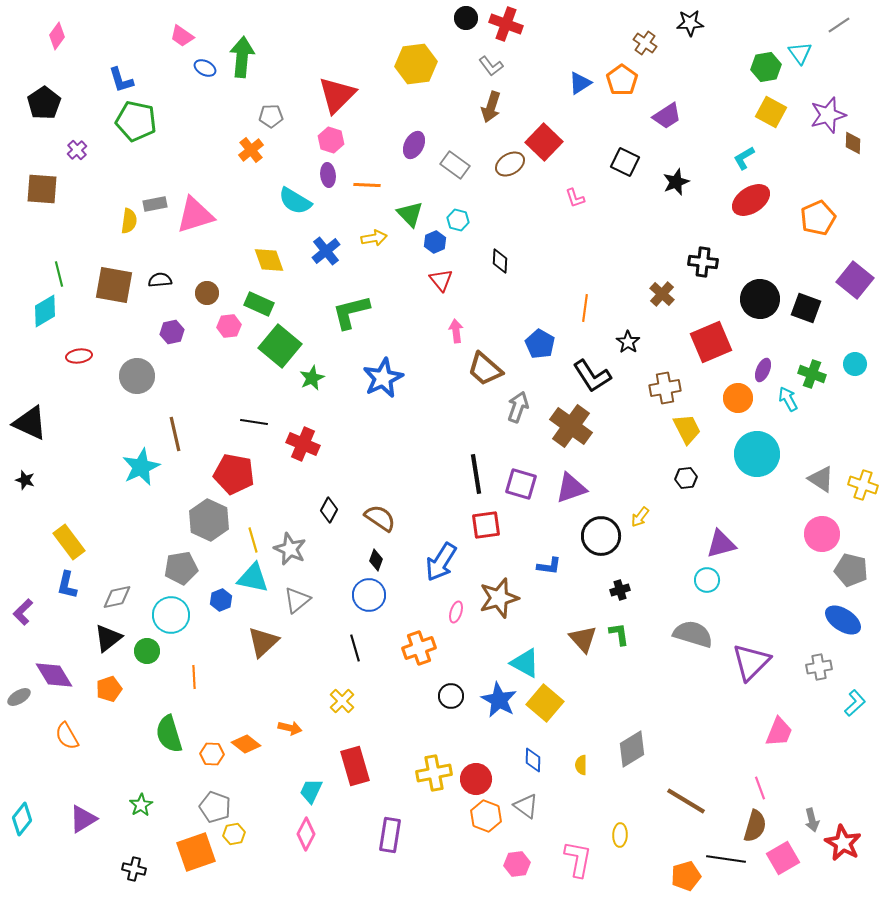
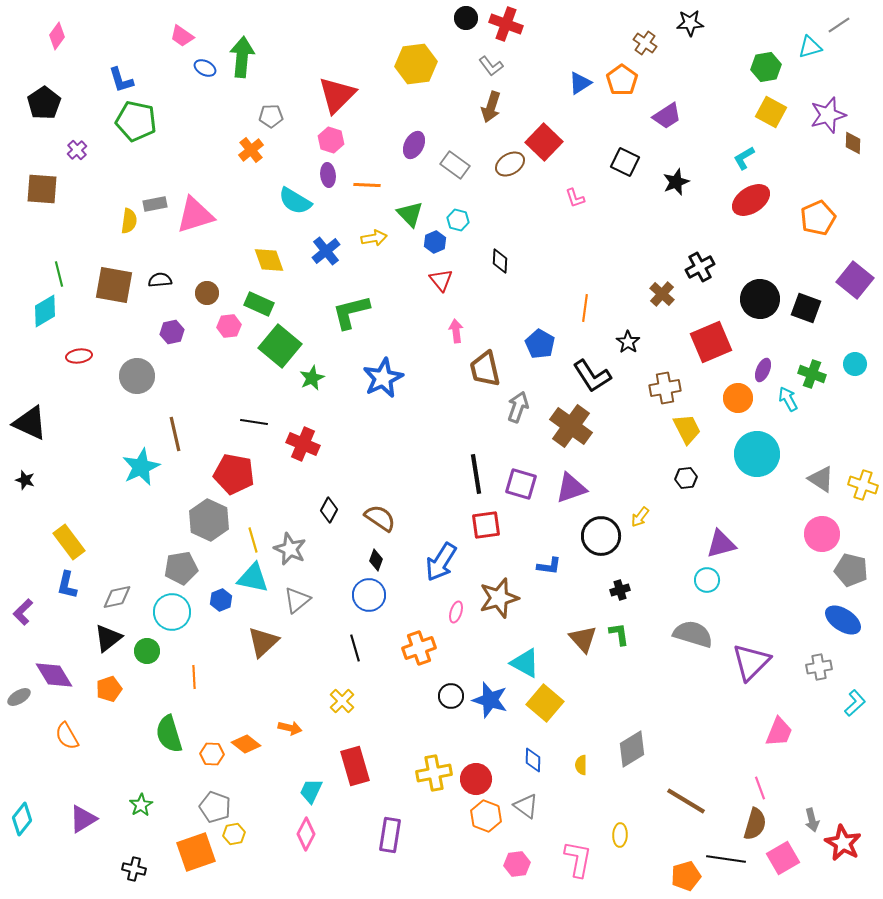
cyan triangle at (800, 53): moved 10 px right, 6 px up; rotated 50 degrees clockwise
black cross at (703, 262): moved 3 px left, 5 px down; rotated 36 degrees counterclockwise
brown trapezoid at (485, 369): rotated 36 degrees clockwise
cyan circle at (171, 615): moved 1 px right, 3 px up
blue star at (499, 700): moved 9 px left; rotated 12 degrees counterclockwise
brown semicircle at (755, 826): moved 2 px up
